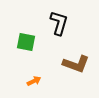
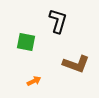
black L-shape: moved 1 px left, 2 px up
